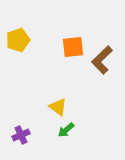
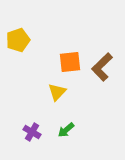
orange square: moved 3 px left, 15 px down
brown L-shape: moved 7 px down
yellow triangle: moved 1 px left, 15 px up; rotated 36 degrees clockwise
purple cross: moved 11 px right, 3 px up; rotated 36 degrees counterclockwise
